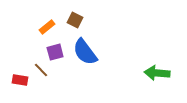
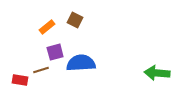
blue semicircle: moved 4 px left, 11 px down; rotated 124 degrees clockwise
brown line: rotated 63 degrees counterclockwise
